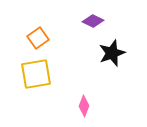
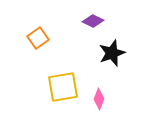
yellow square: moved 27 px right, 13 px down
pink diamond: moved 15 px right, 7 px up
